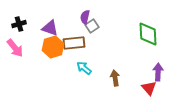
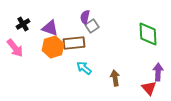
black cross: moved 4 px right; rotated 16 degrees counterclockwise
